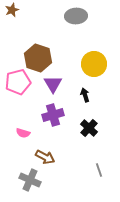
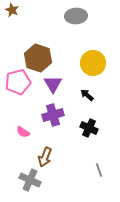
brown star: rotated 24 degrees counterclockwise
yellow circle: moved 1 px left, 1 px up
black arrow: moved 2 px right; rotated 32 degrees counterclockwise
black cross: rotated 18 degrees counterclockwise
pink semicircle: moved 1 px up; rotated 16 degrees clockwise
brown arrow: rotated 84 degrees clockwise
